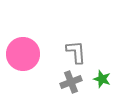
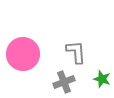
gray cross: moved 7 px left
